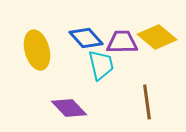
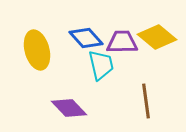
brown line: moved 1 px left, 1 px up
